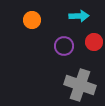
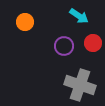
cyan arrow: rotated 36 degrees clockwise
orange circle: moved 7 px left, 2 px down
red circle: moved 1 px left, 1 px down
